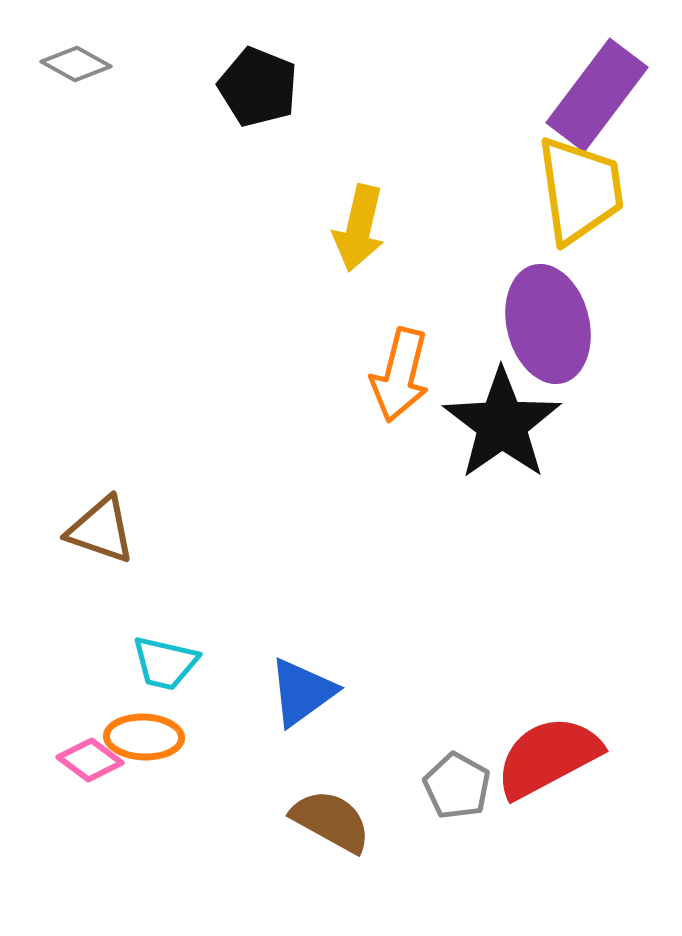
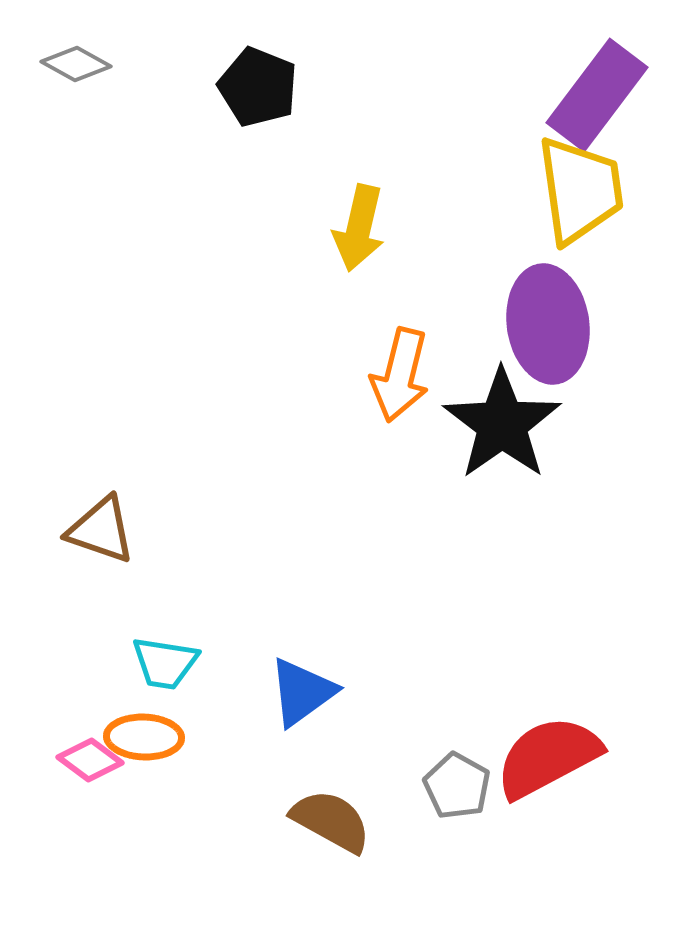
purple ellipse: rotated 6 degrees clockwise
cyan trapezoid: rotated 4 degrees counterclockwise
